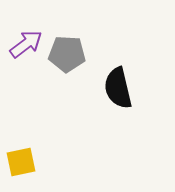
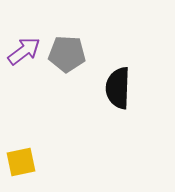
purple arrow: moved 2 px left, 7 px down
black semicircle: rotated 15 degrees clockwise
